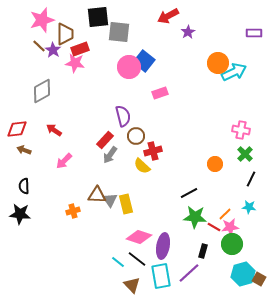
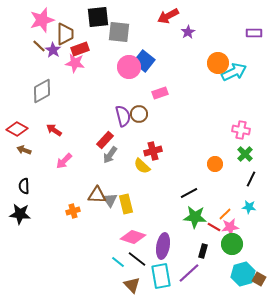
red diamond at (17, 129): rotated 35 degrees clockwise
brown circle at (136, 136): moved 3 px right, 22 px up
pink diamond at (139, 237): moved 6 px left
